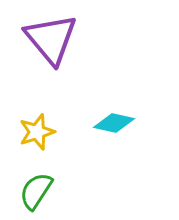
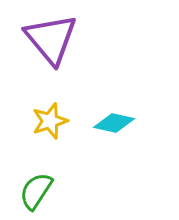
yellow star: moved 13 px right, 11 px up
